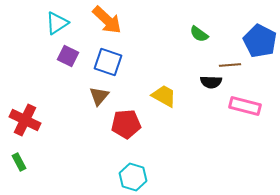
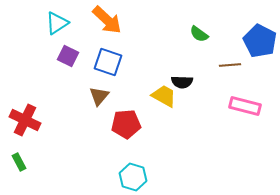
black semicircle: moved 29 px left
